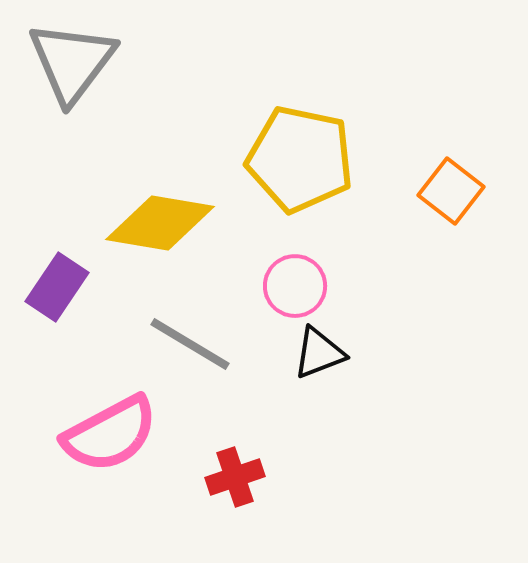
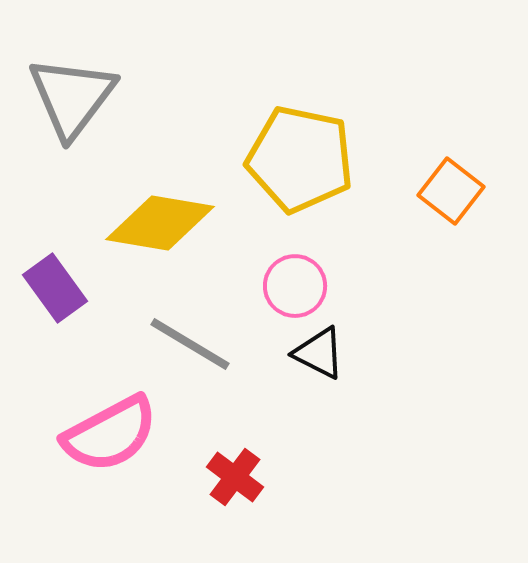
gray triangle: moved 35 px down
purple rectangle: moved 2 px left, 1 px down; rotated 70 degrees counterclockwise
black triangle: rotated 48 degrees clockwise
red cross: rotated 34 degrees counterclockwise
